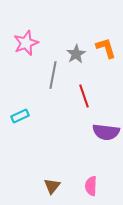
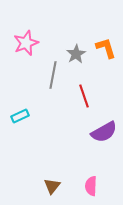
purple semicircle: moved 2 px left; rotated 36 degrees counterclockwise
